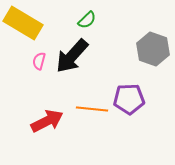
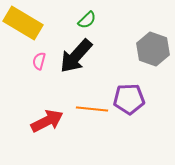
black arrow: moved 4 px right
